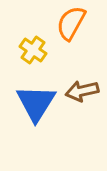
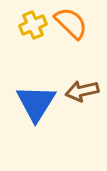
orange semicircle: rotated 105 degrees clockwise
yellow cross: moved 25 px up; rotated 32 degrees clockwise
